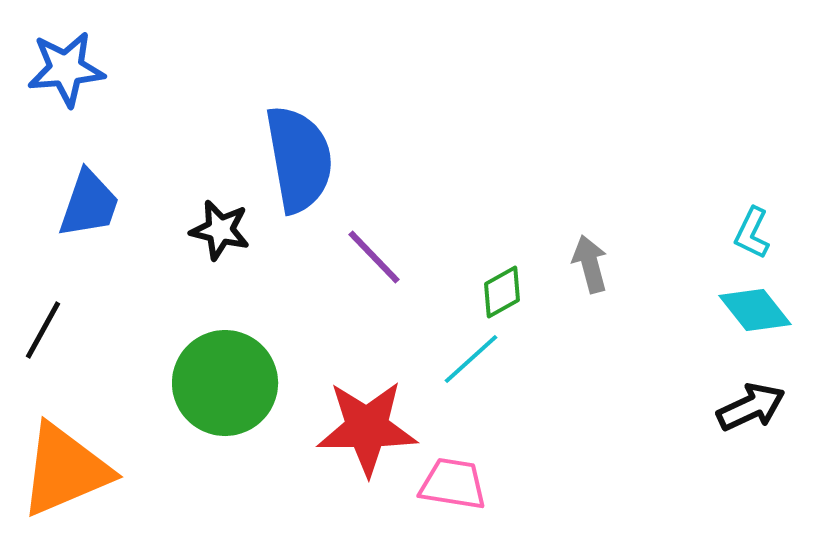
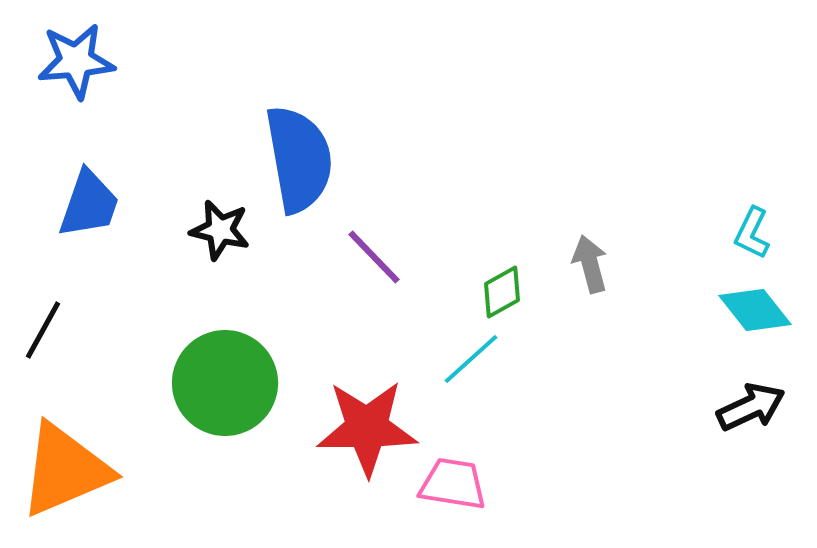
blue star: moved 10 px right, 8 px up
